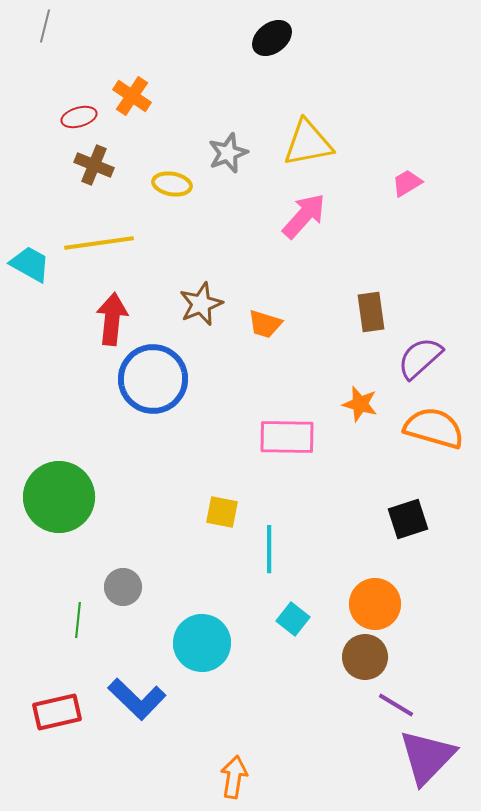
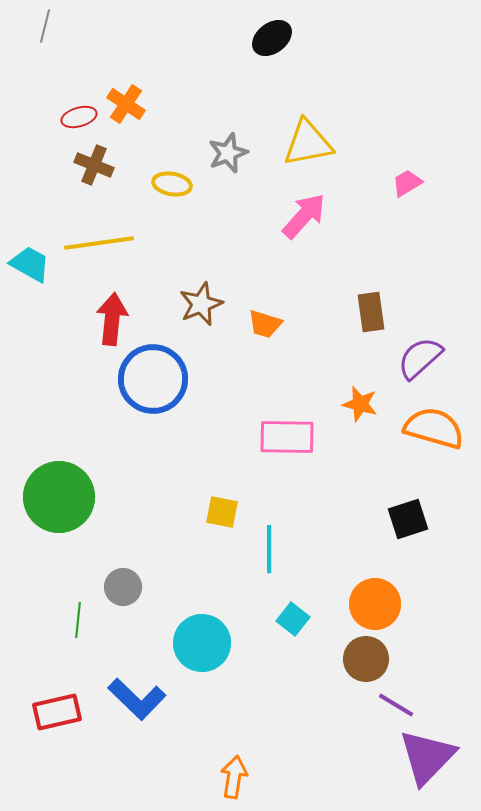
orange cross: moved 6 px left, 8 px down
brown circle: moved 1 px right, 2 px down
